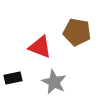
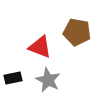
gray star: moved 6 px left, 2 px up
